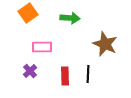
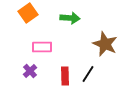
black line: rotated 30 degrees clockwise
